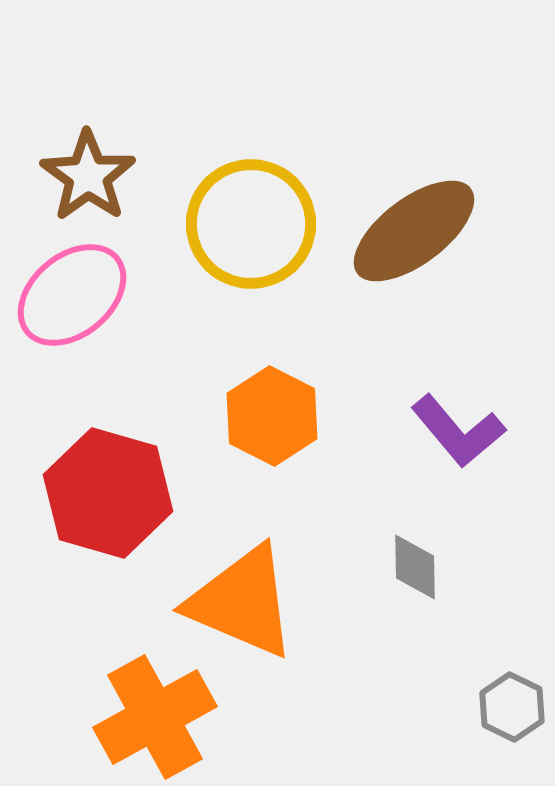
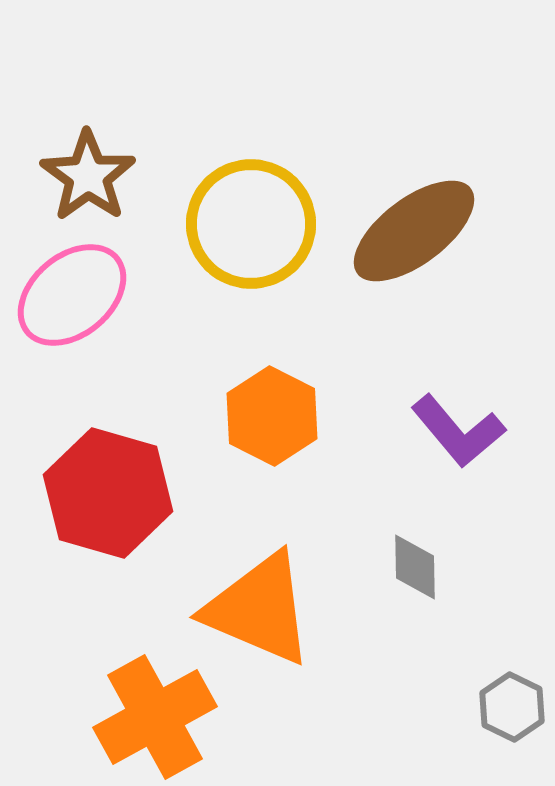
orange triangle: moved 17 px right, 7 px down
